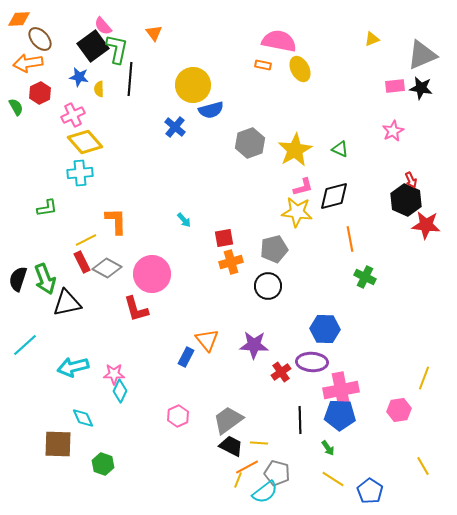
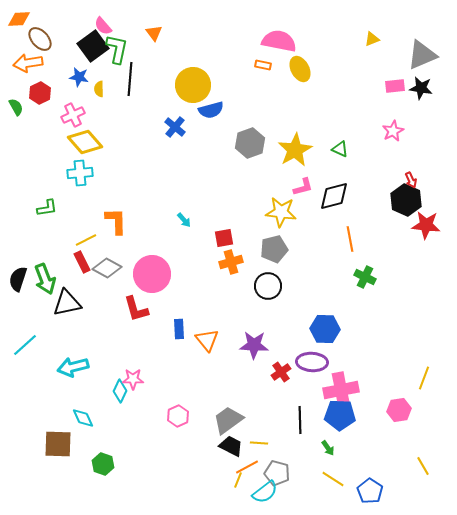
yellow star at (297, 212): moved 16 px left
blue rectangle at (186, 357): moved 7 px left, 28 px up; rotated 30 degrees counterclockwise
pink star at (114, 374): moved 19 px right, 5 px down
